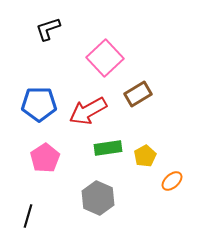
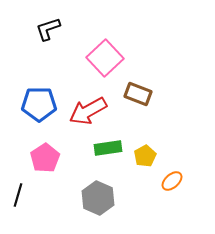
brown rectangle: rotated 52 degrees clockwise
black line: moved 10 px left, 21 px up
